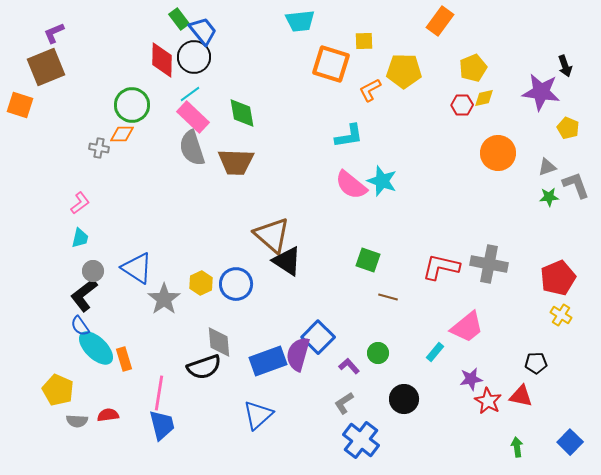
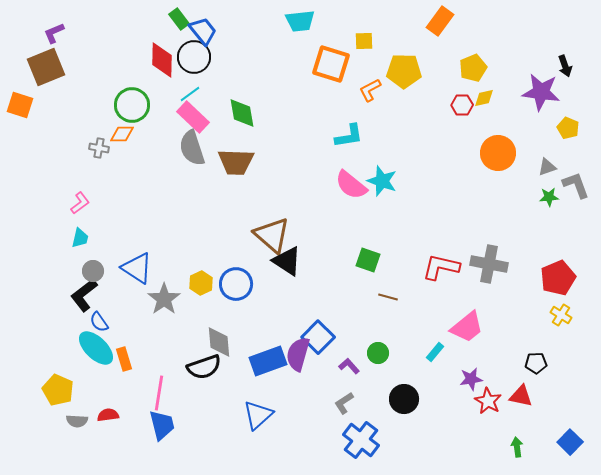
blue semicircle at (80, 326): moved 19 px right, 4 px up
